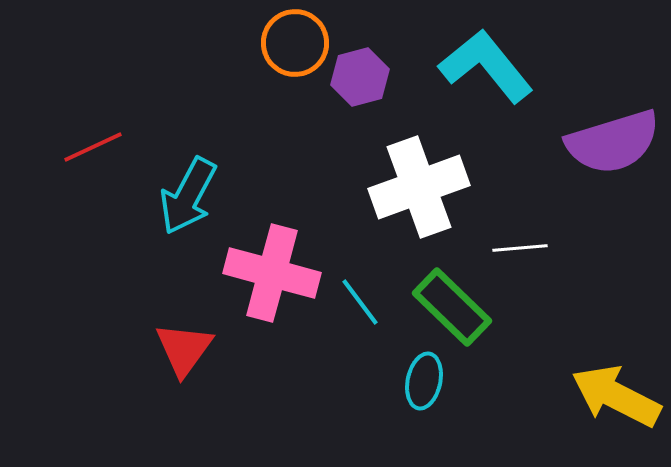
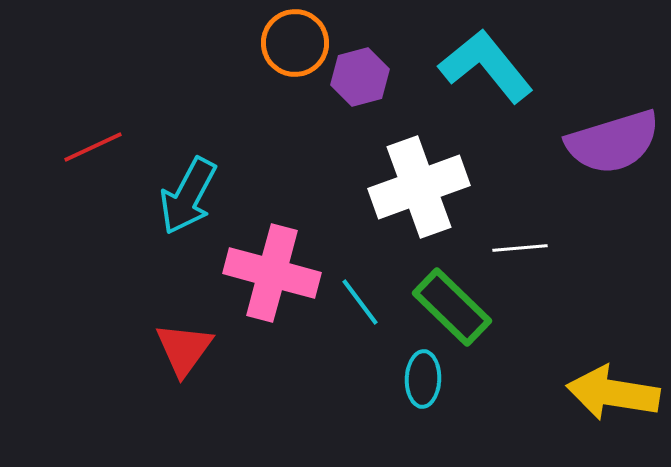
cyan ellipse: moved 1 px left, 2 px up; rotated 10 degrees counterclockwise
yellow arrow: moved 3 px left, 3 px up; rotated 18 degrees counterclockwise
